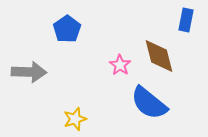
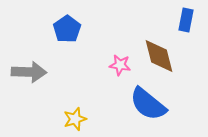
pink star: rotated 25 degrees counterclockwise
blue semicircle: moved 1 px left, 1 px down
